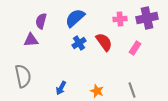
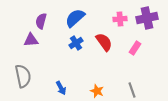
blue cross: moved 3 px left
blue arrow: rotated 56 degrees counterclockwise
